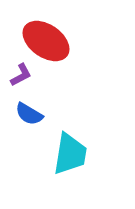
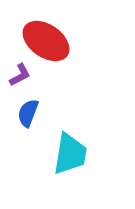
purple L-shape: moved 1 px left
blue semicircle: moved 1 px left, 1 px up; rotated 80 degrees clockwise
